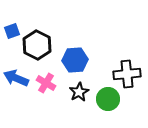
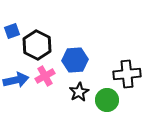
blue arrow: moved 2 px down; rotated 145 degrees clockwise
pink cross: moved 1 px left, 7 px up; rotated 30 degrees clockwise
green circle: moved 1 px left, 1 px down
